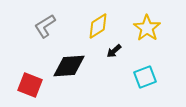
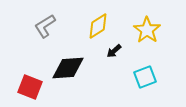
yellow star: moved 2 px down
black diamond: moved 1 px left, 2 px down
red square: moved 2 px down
